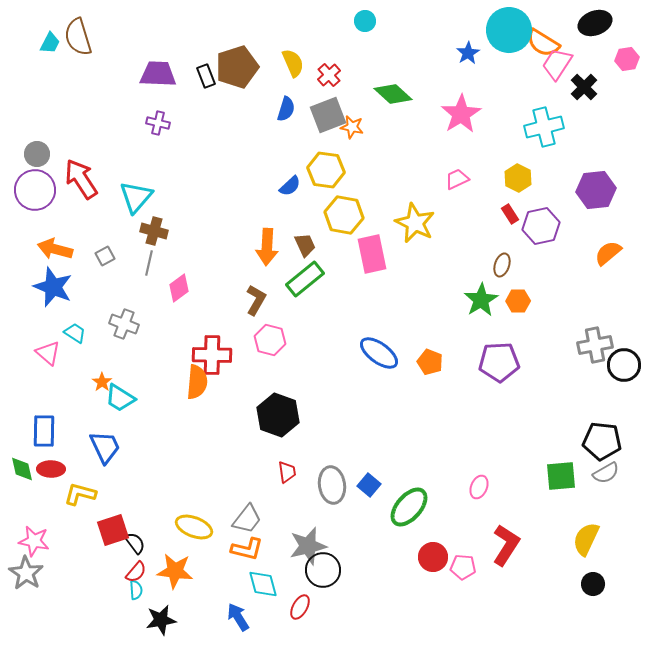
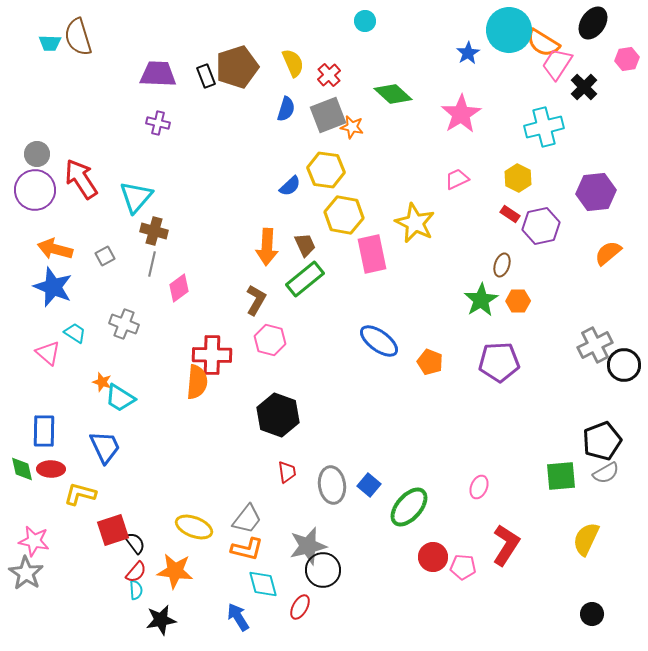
black ellipse at (595, 23): moved 2 px left; rotated 36 degrees counterclockwise
cyan trapezoid at (50, 43): rotated 65 degrees clockwise
purple hexagon at (596, 190): moved 2 px down
red rectangle at (510, 214): rotated 24 degrees counterclockwise
gray line at (149, 263): moved 3 px right, 1 px down
gray cross at (595, 345): rotated 16 degrees counterclockwise
blue ellipse at (379, 353): moved 12 px up
orange star at (102, 382): rotated 18 degrees counterclockwise
black pentagon at (602, 441): rotated 27 degrees counterclockwise
black circle at (593, 584): moved 1 px left, 30 px down
